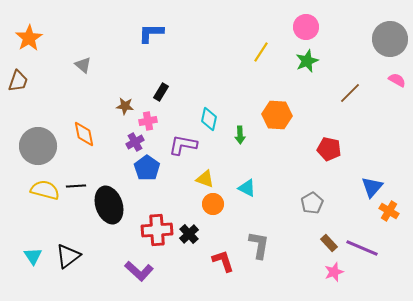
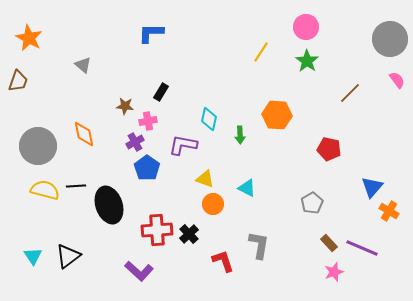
orange star at (29, 38): rotated 12 degrees counterclockwise
green star at (307, 61): rotated 15 degrees counterclockwise
pink semicircle at (397, 80): rotated 24 degrees clockwise
